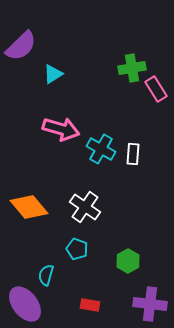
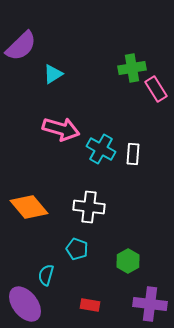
white cross: moved 4 px right; rotated 28 degrees counterclockwise
